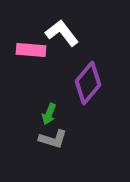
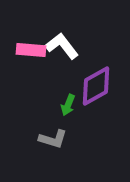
white L-shape: moved 13 px down
purple diamond: moved 8 px right, 3 px down; rotated 21 degrees clockwise
green arrow: moved 19 px right, 9 px up
